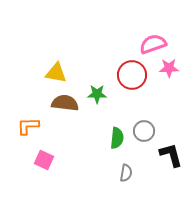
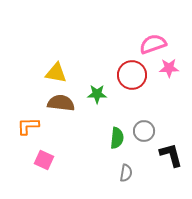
brown semicircle: moved 4 px left
